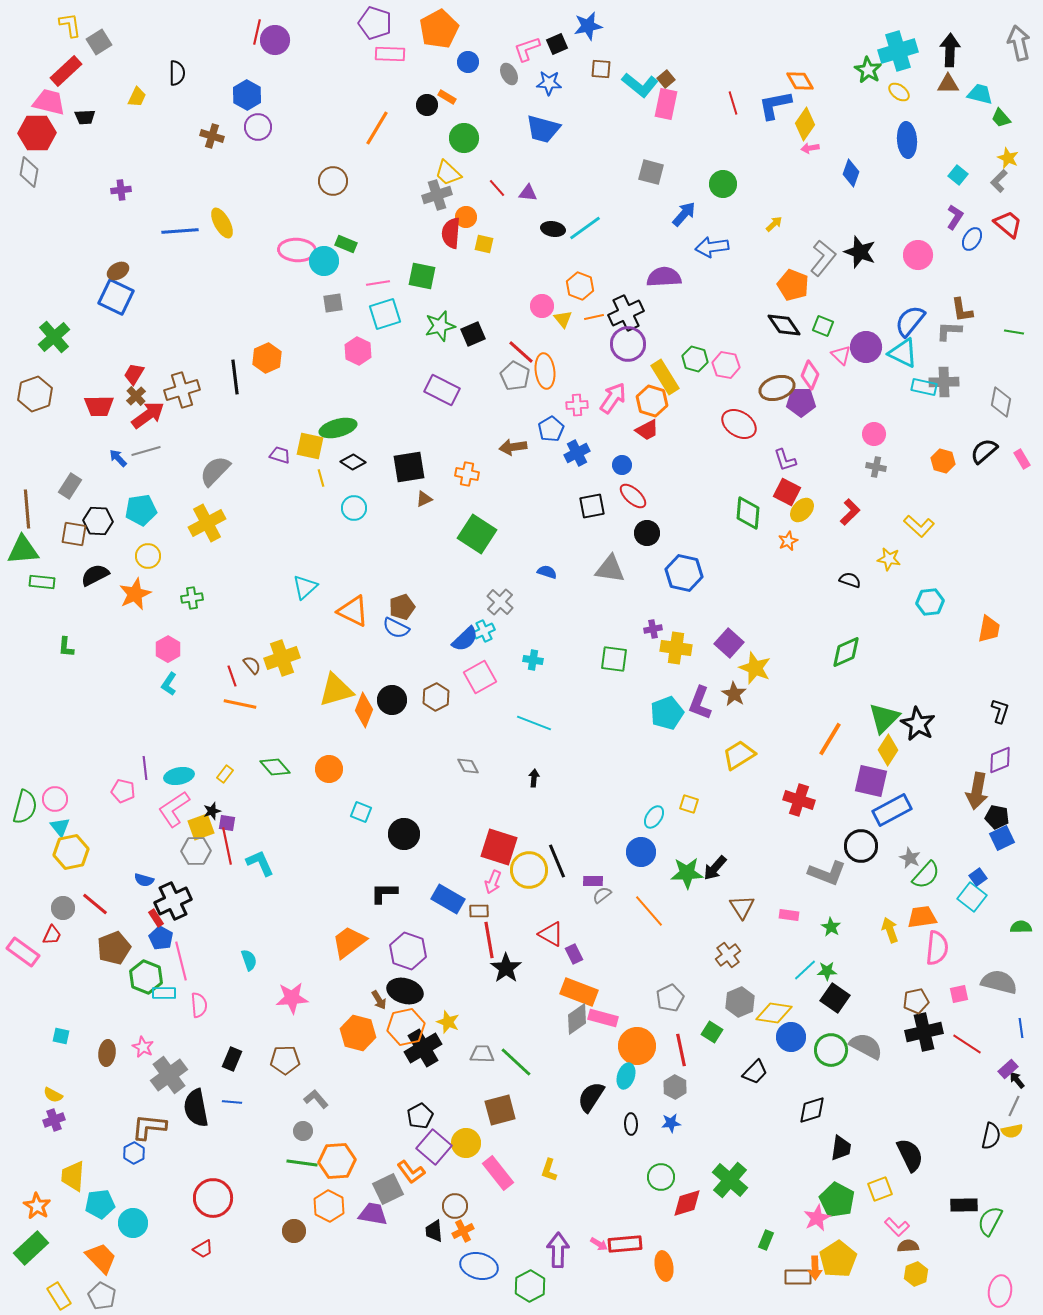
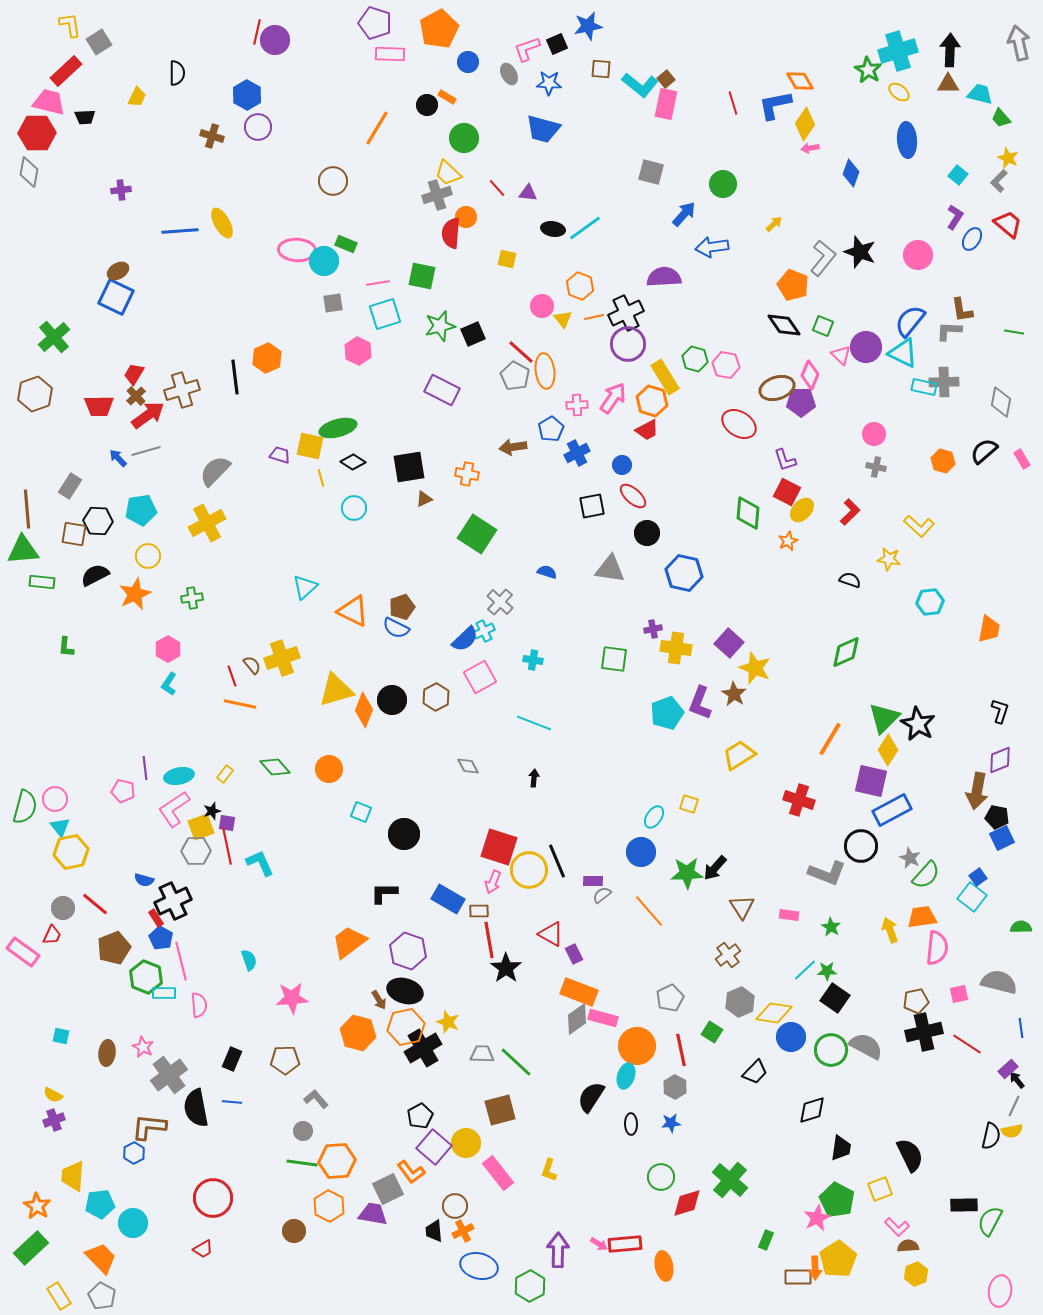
yellow square at (484, 244): moved 23 px right, 15 px down
